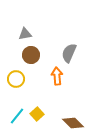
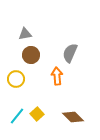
gray semicircle: moved 1 px right
brown diamond: moved 6 px up
